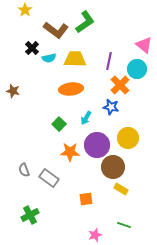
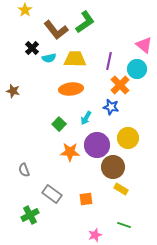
brown L-shape: rotated 15 degrees clockwise
gray rectangle: moved 3 px right, 16 px down
